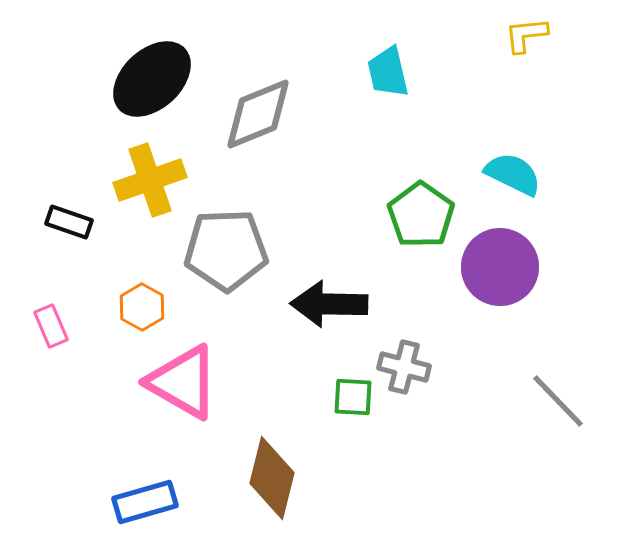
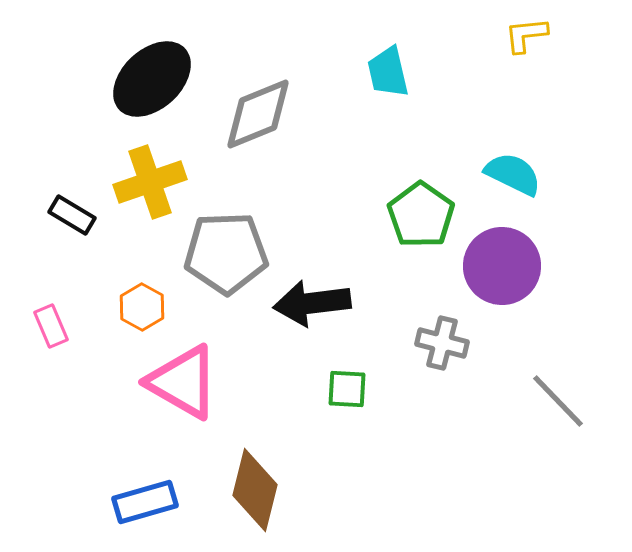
yellow cross: moved 2 px down
black rectangle: moved 3 px right, 7 px up; rotated 12 degrees clockwise
gray pentagon: moved 3 px down
purple circle: moved 2 px right, 1 px up
black arrow: moved 17 px left, 1 px up; rotated 8 degrees counterclockwise
gray cross: moved 38 px right, 24 px up
green square: moved 6 px left, 8 px up
brown diamond: moved 17 px left, 12 px down
